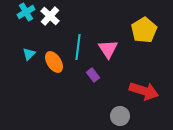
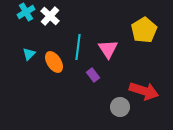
gray circle: moved 9 px up
